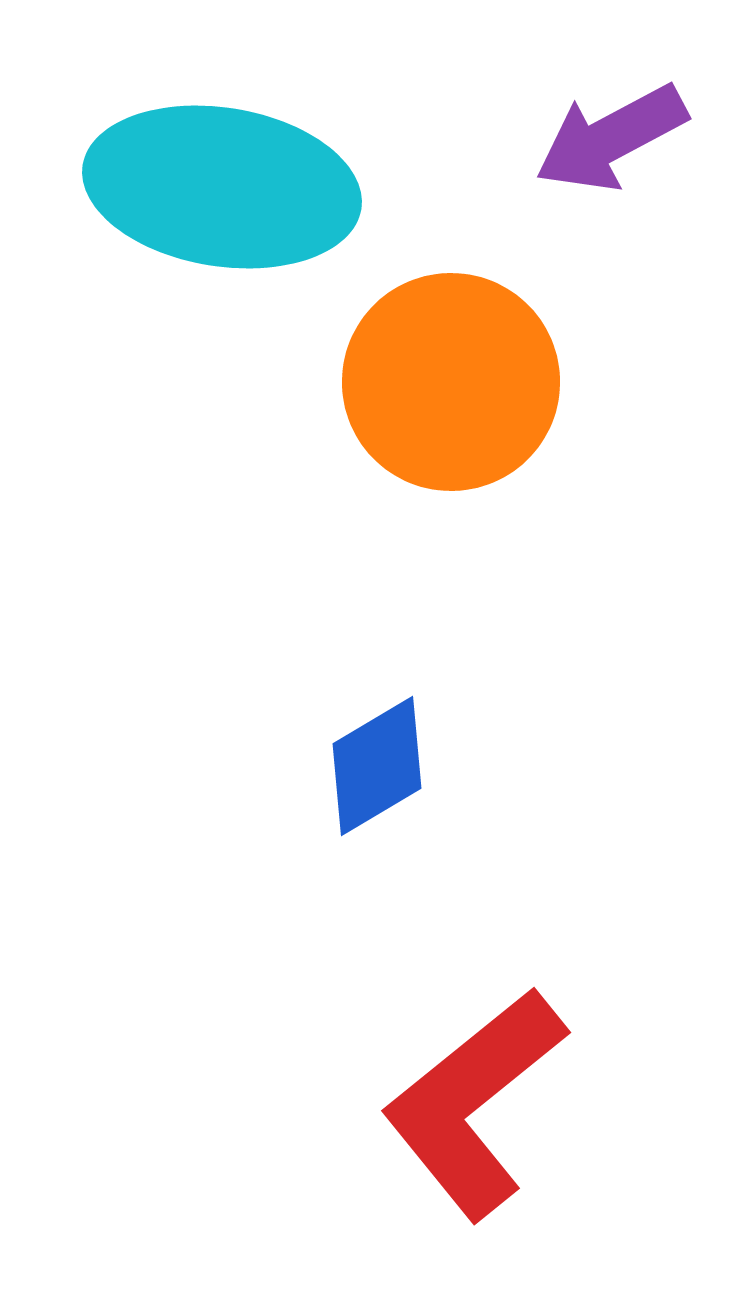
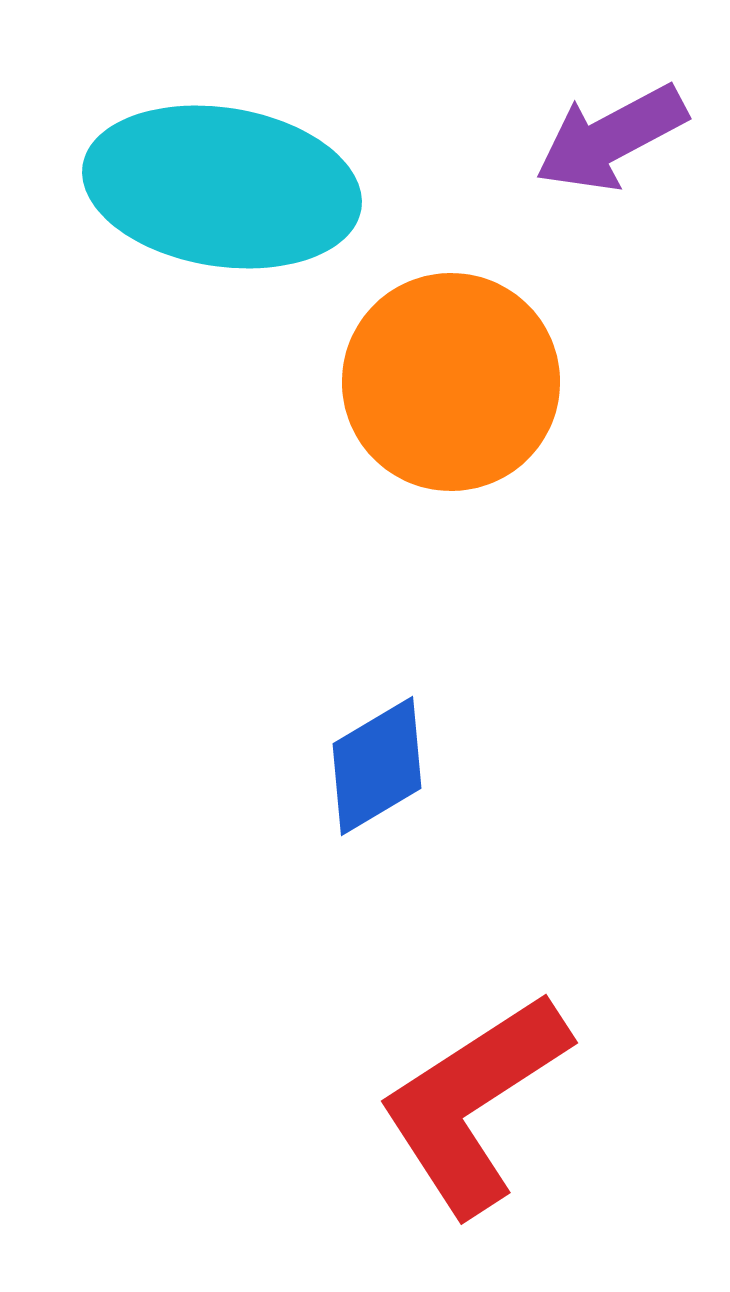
red L-shape: rotated 6 degrees clockwise
